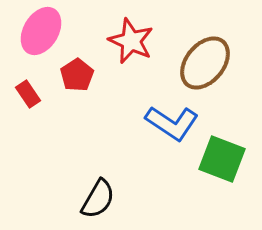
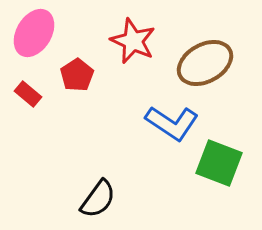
pink ellipse: moved 7 px left, 2 px down
red star: moved 2 px right
brown ellipse: rotated 22 degrees clockwise
red rectangle: rotated 16 degrees counterclockwise
green square: moved 3 px left, 4 px down
black semicircle: rotated 6 degrees clockwise
